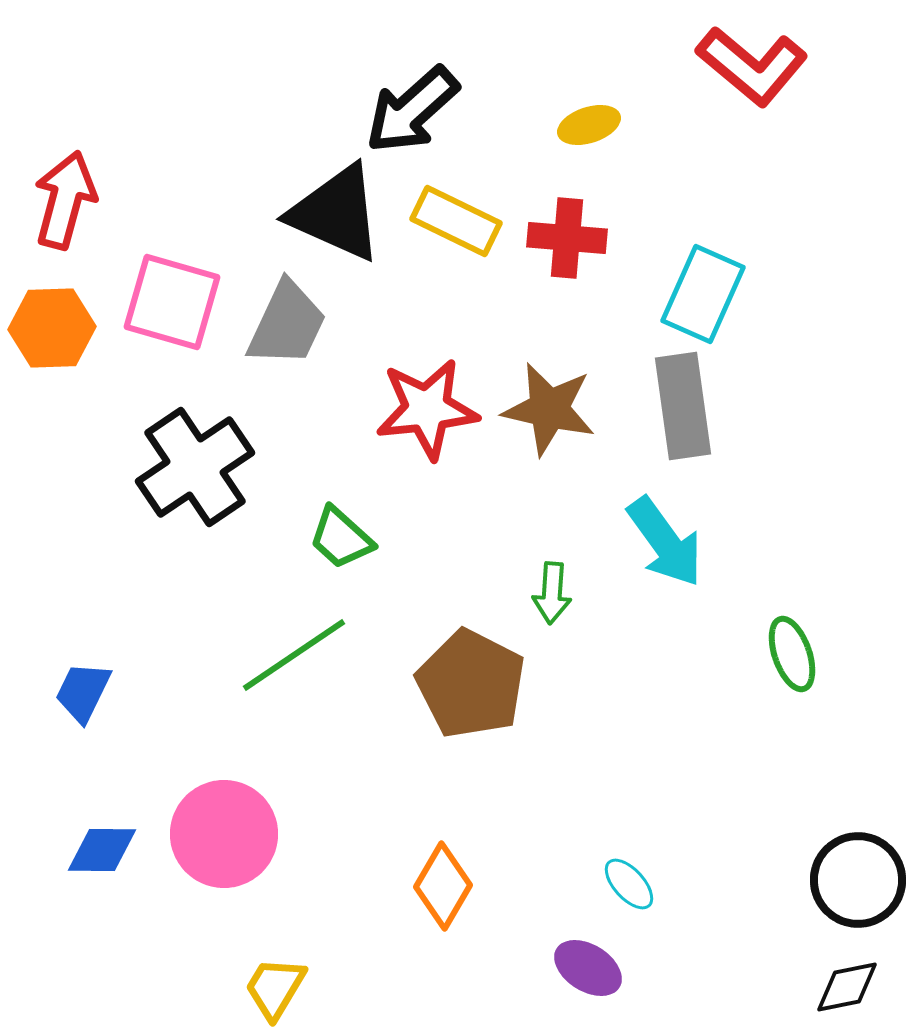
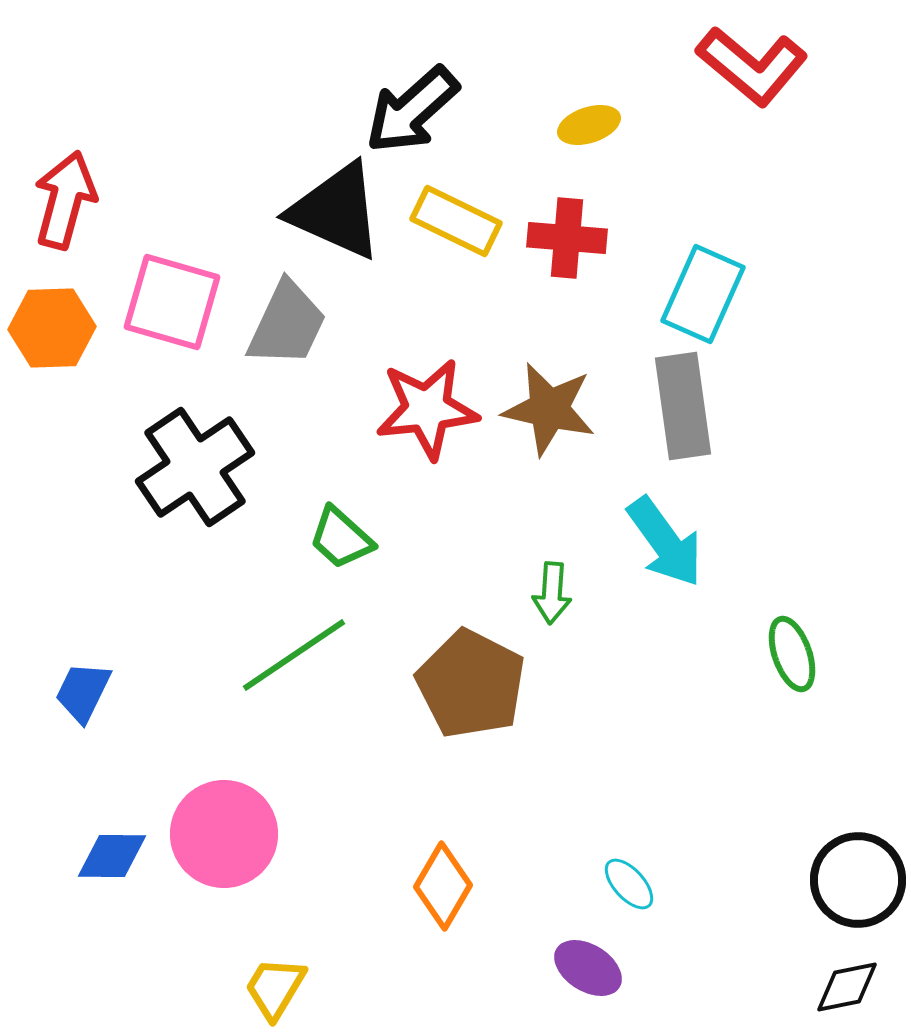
black triangle: moved 2 px up
blue diamond: moved 10 px right, 6 px down
